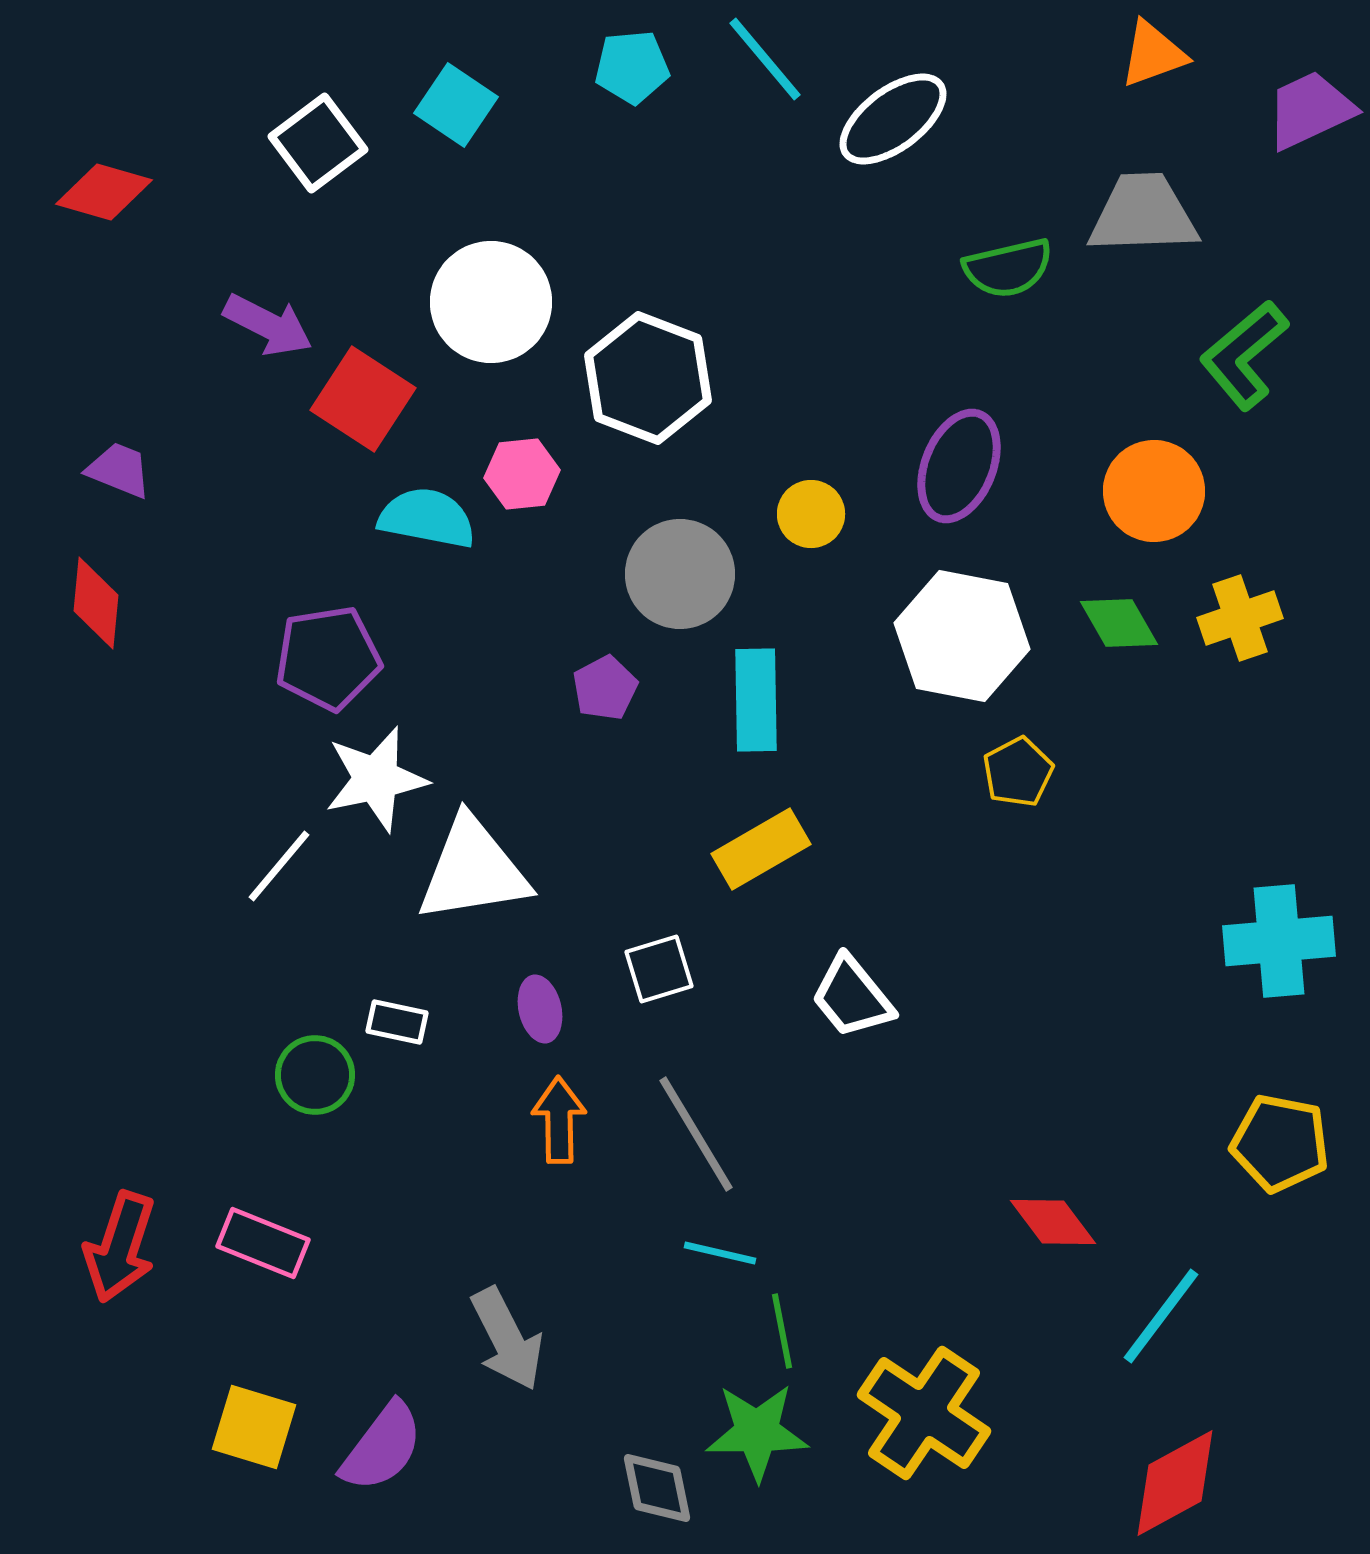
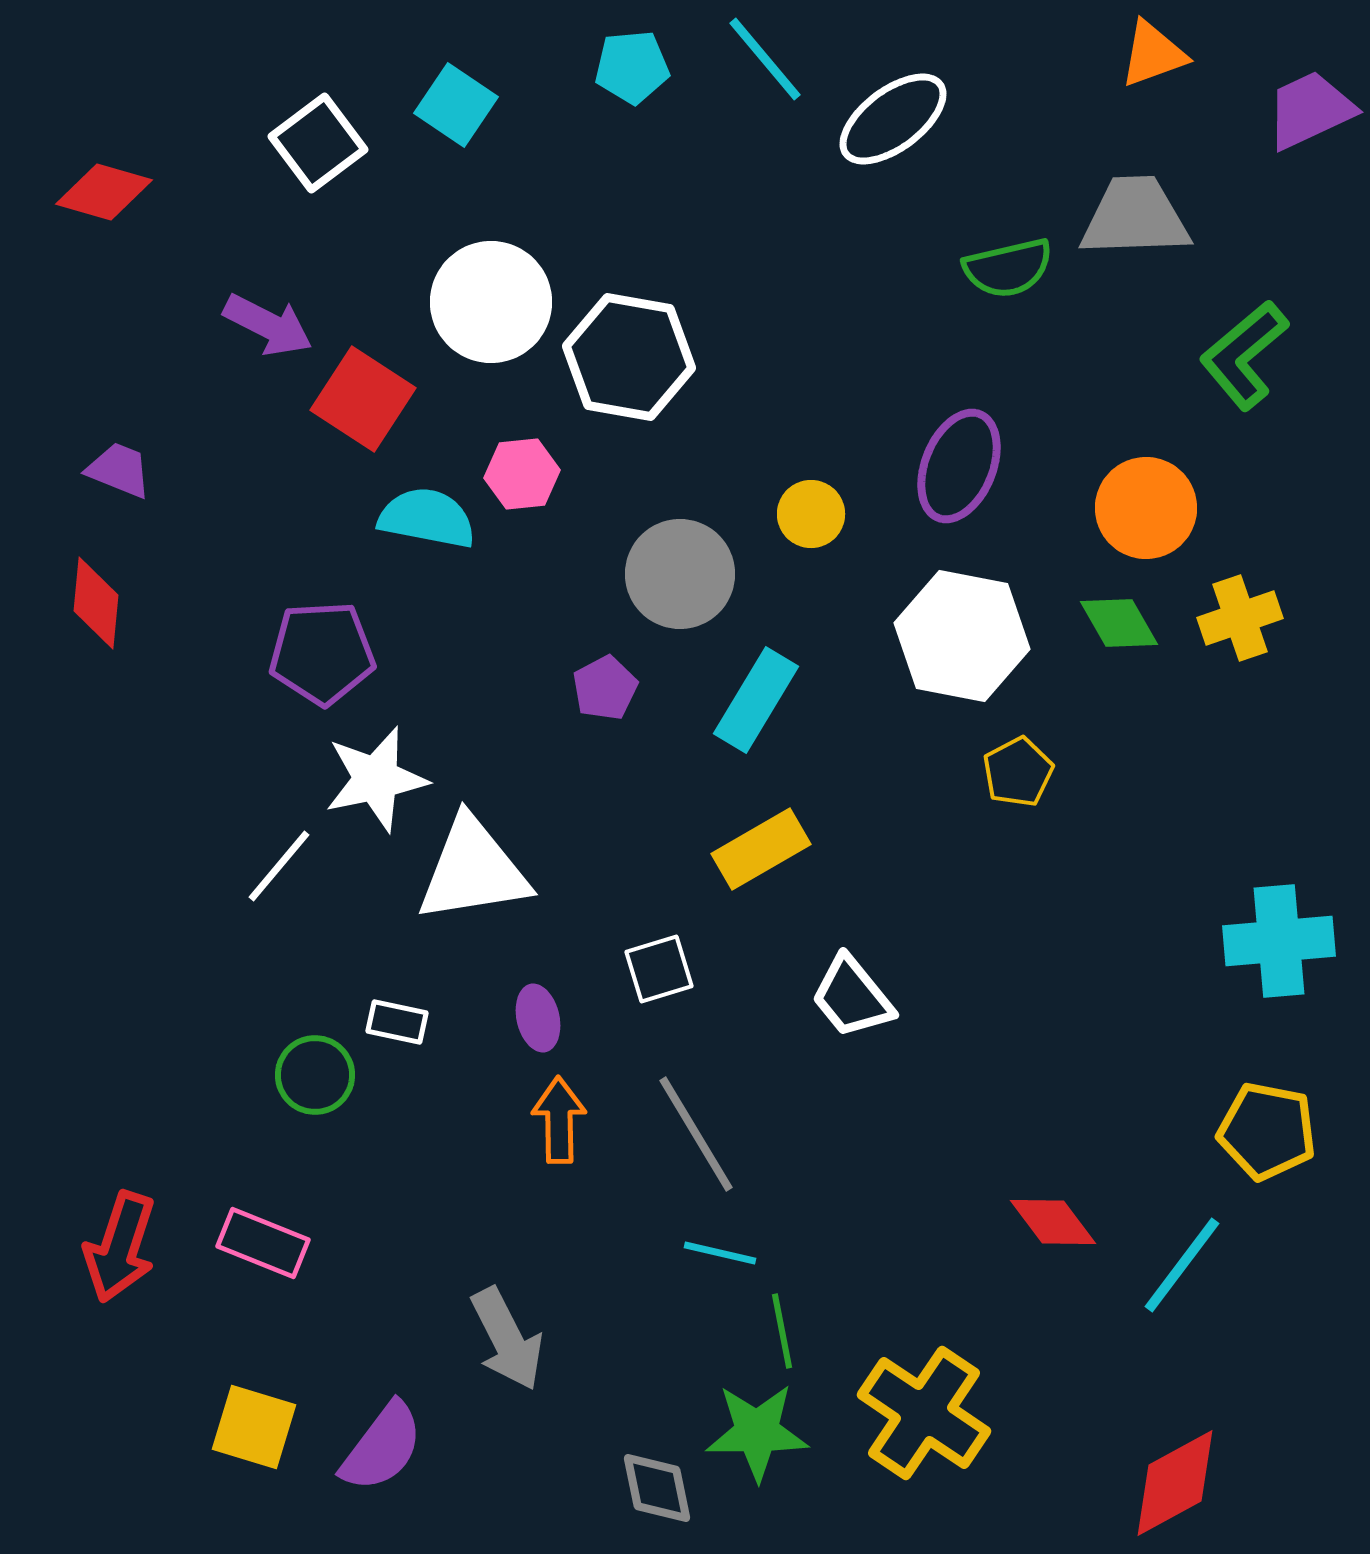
gray trapezoid at (1143, 214): moved 8 px left, 3 px down
white hexagon at (648, 378): moved 19 px left, 21 px up; rotated 11 degrees counterclockwise
orange circle at (1154, 491): moved 8 px left, 17 px down
purple pentagon at (328, 658): moved 6 px left, 5 px up; rotated 6 degrees clockwise
cyan rectangle at (756, 700): rotated 32 degrees clockwise
purple ellipse at (540, 1009): moved 2 px left, 9 px down
yellow pentagon at (1280, 1143): moved 13 px left, 12 px up
cyan line at (1161, 1316): moved 21 px right, 51 px up
